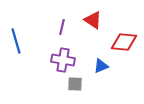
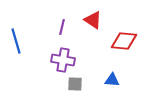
red diamond: moved 1 px up
blue triangle: moved 11 px right, 14 px down; rotated 28 degrees clockwise
